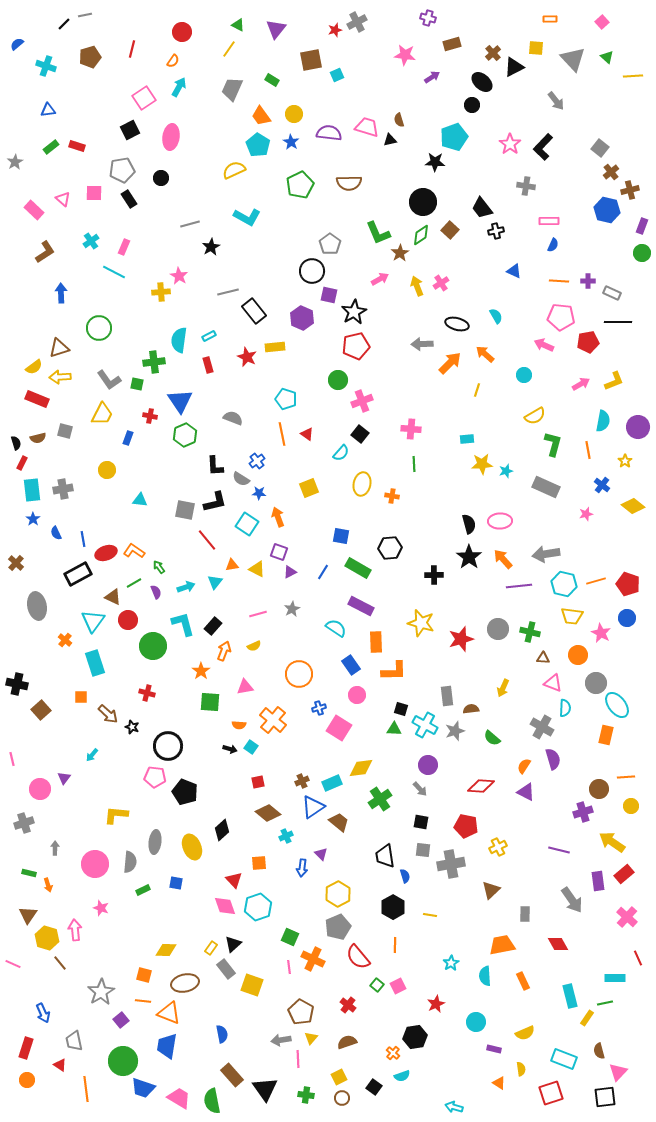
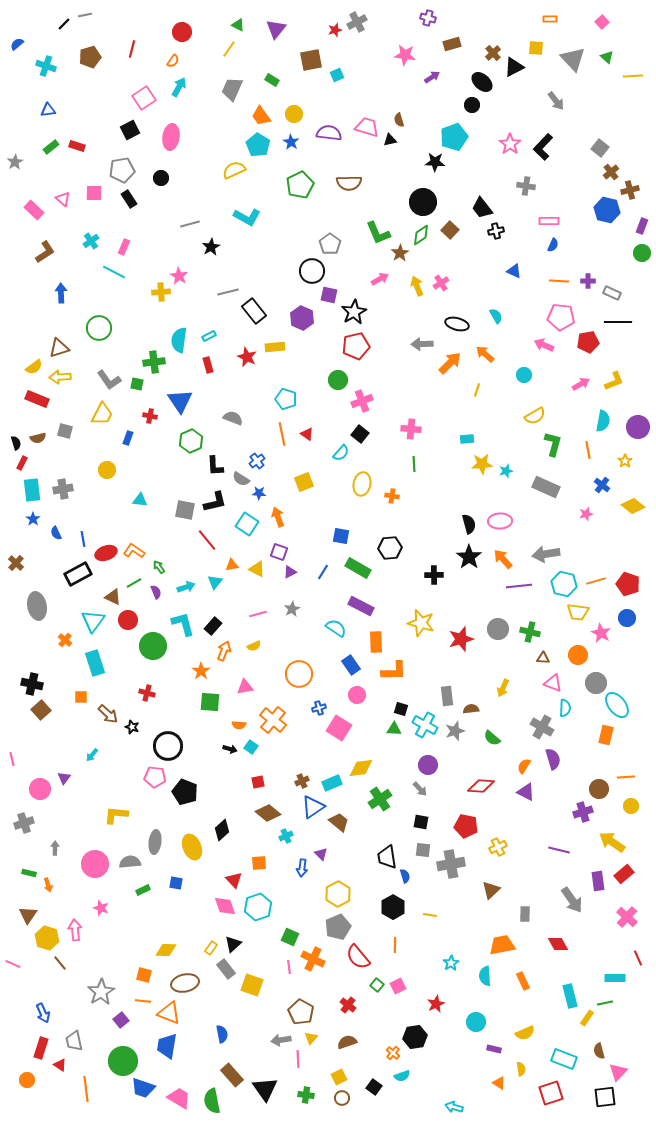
green hexagon at (185, 435): moved 6 px right, 6 px down
yellow square at (309, 488): moved 5 px left, 6 px up
yellow trapezoid at (572, 616): moved 6 px right, 4 px up
black cross at (17, 684): moved 15 px right
black trapezoid at (385, 856): moved 2 px right, 1 px down
gray semicircle at (130, 862): rotated 100 degrees counterclockwise
red rectangle at (26, 1048): moved 15 px right
